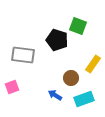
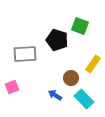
green square: moved 2 px right
gray rectangle: moved 2 px right, 1 px up; rotated 10 degrees counterclockwise
cyan rectangle: rotated 66 degrees clockwise
